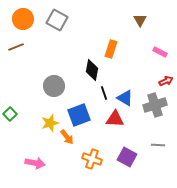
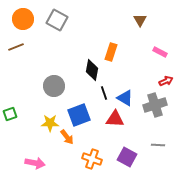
orange rectangle: moved 3 px down
green square: rotated 24 degrees clockwise
yellow star: rotated 18 degrees clockwise
